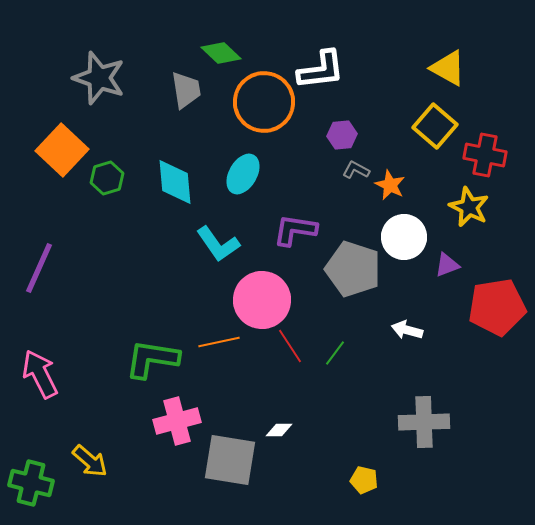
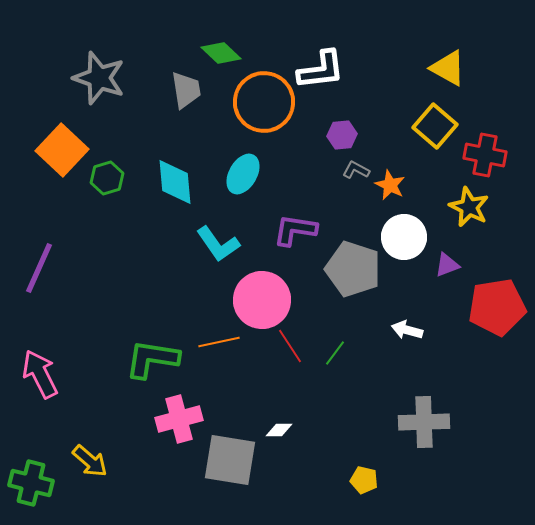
pink cross: moved 2 px right, 2 px up
